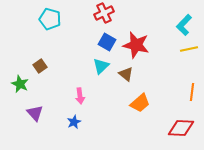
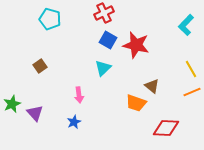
cyan L-shape: moved 2 px right
blue square: moved 1 px right, 2 px up
yellow line: moved 2 px right, 20 px down; rotated 72 degrees clockwise
cyan triangle: moved 2 px right, 2 px down
brown triangle: moved 26 px right, 12 px down
green star: moved 8 px left, 20 px down; rotated 24 degrees clockwise
orange line: rotated 60 degrees clockwise
pink arrow: moved 1 px left, 1 px up
orange trapezoid: moved 4 px left; rotated 60 degrees clockwise
red diamond: moved 15 px left
